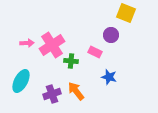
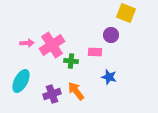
pink rectangle: rotated 24 degrees counterclockwise
